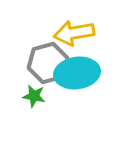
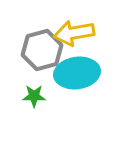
gray hexagon: moved 6 px left, 13 px up
green star: rotated 10 degrees counterclockwise
